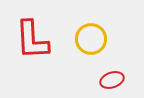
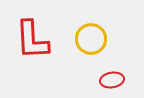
red ellipse: rotated 10 degrees clockwise
